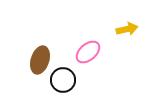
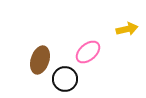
black circle: moved 2 px right, 1 px up
